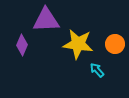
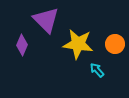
purple triangle: rotated 48 degrees clockwise
